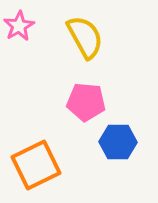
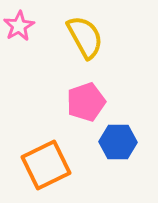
pink pentagon: rotated 24 degrees counterclockwise
orange square: moved 10 px right
